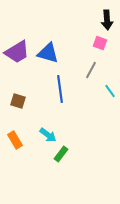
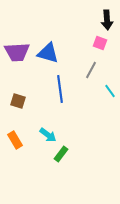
purple trapezoid: rotated 28 degrees clockwise
